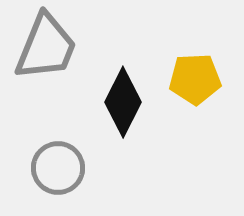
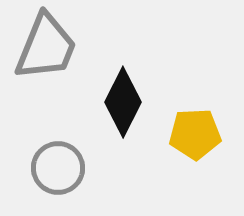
yellow pentagon: moved 55 px down
